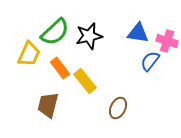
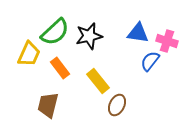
yellow rectangle: moved 13 px right
brown ellipse: moved 1 px left, 3 px up
